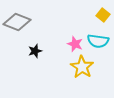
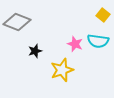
yellow star: moved 20 px left, 3 px down; rotated 20 degrees clockwise
